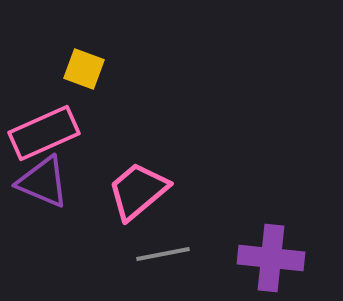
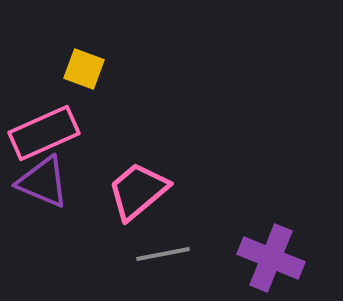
purple cross: rotated 16 degrees clockwise
